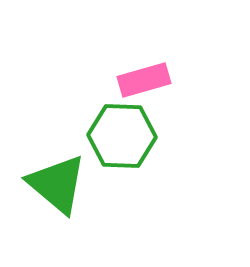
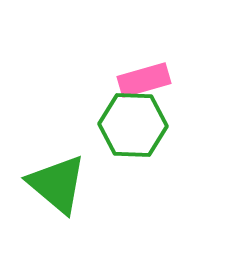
green hexagon: moved 11 px right, 11 px up
